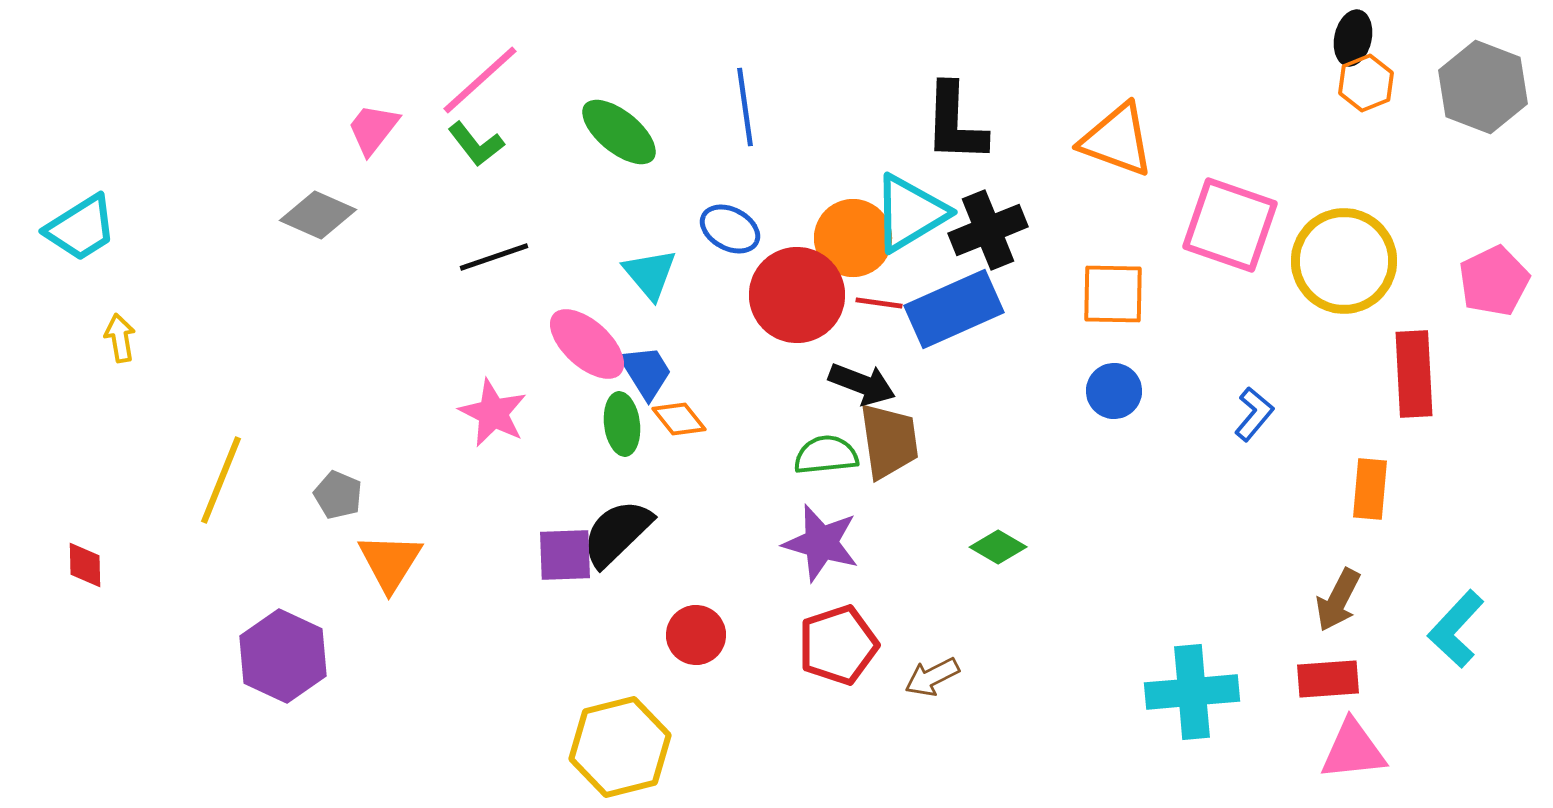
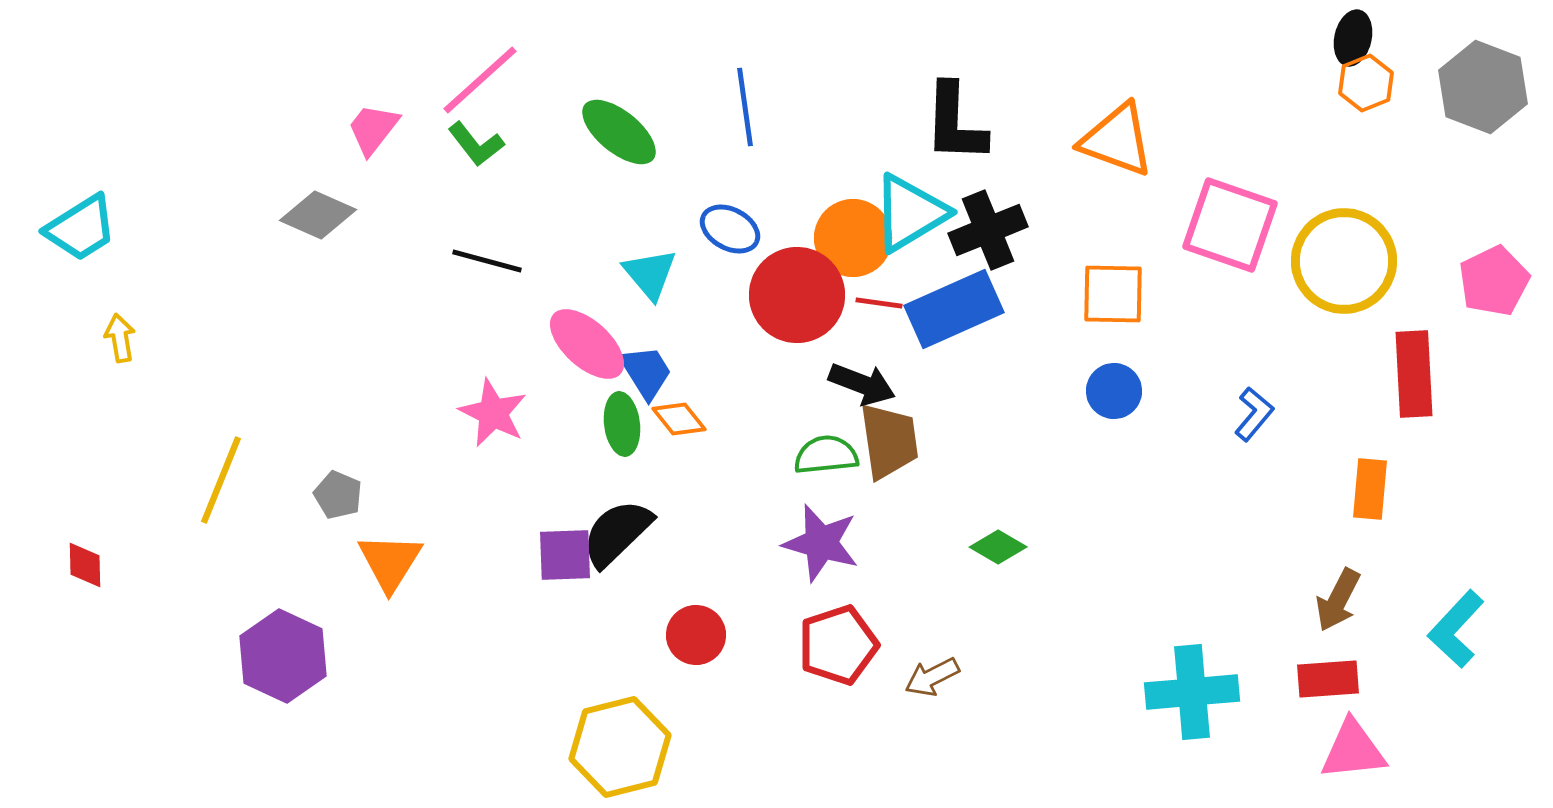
black line at (494, 257): moved 7 px left, 4 px down; rotated 34 degrees clockwise
